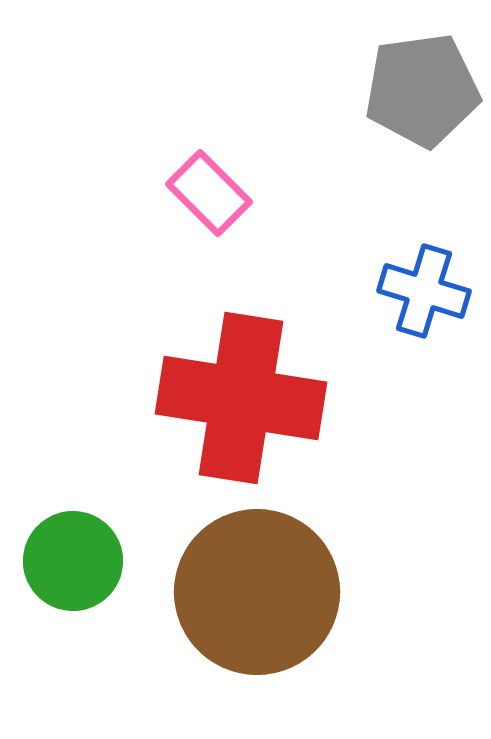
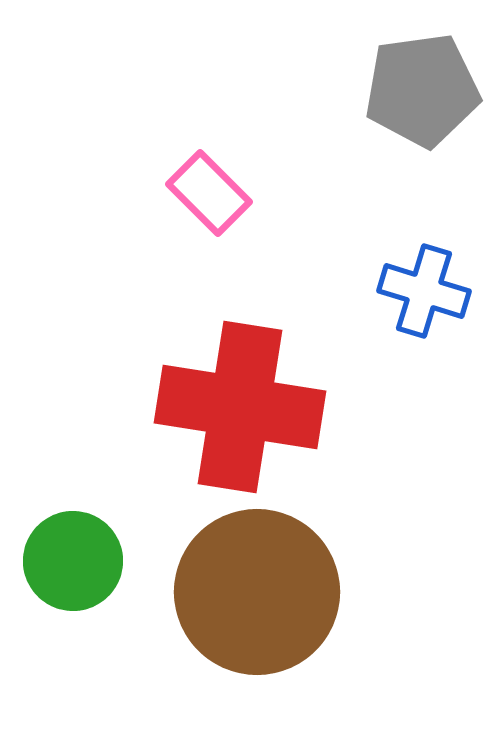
red cross: moved 1 px left, 9 px down
